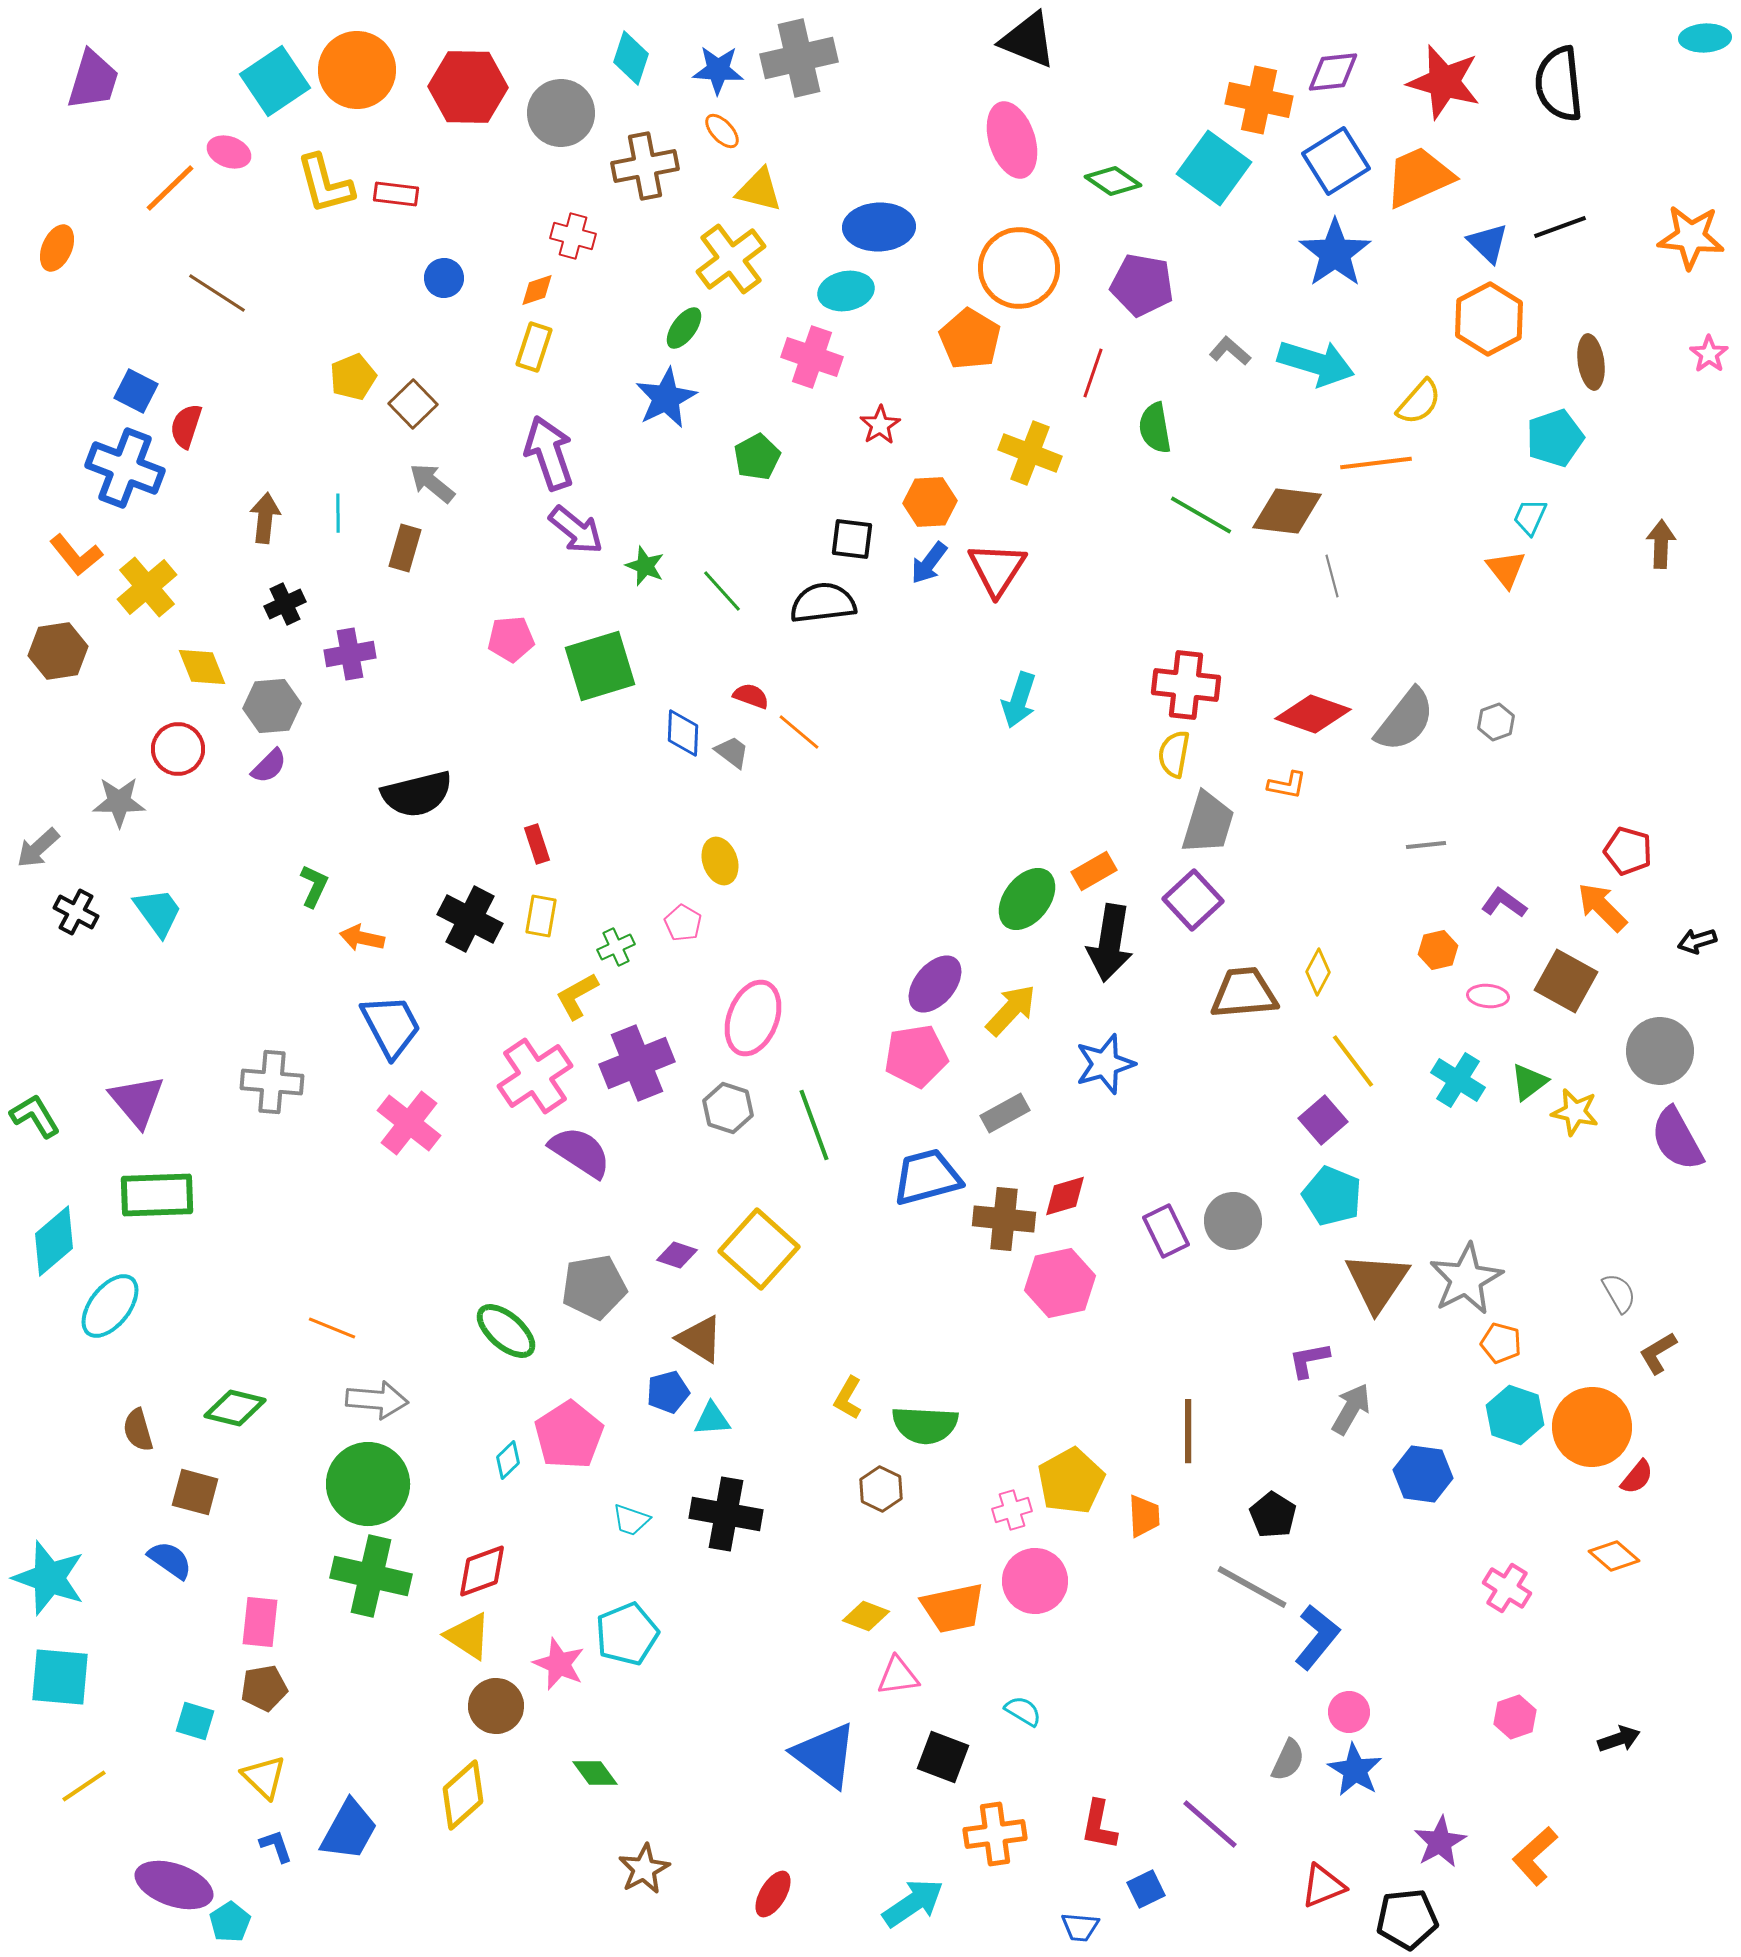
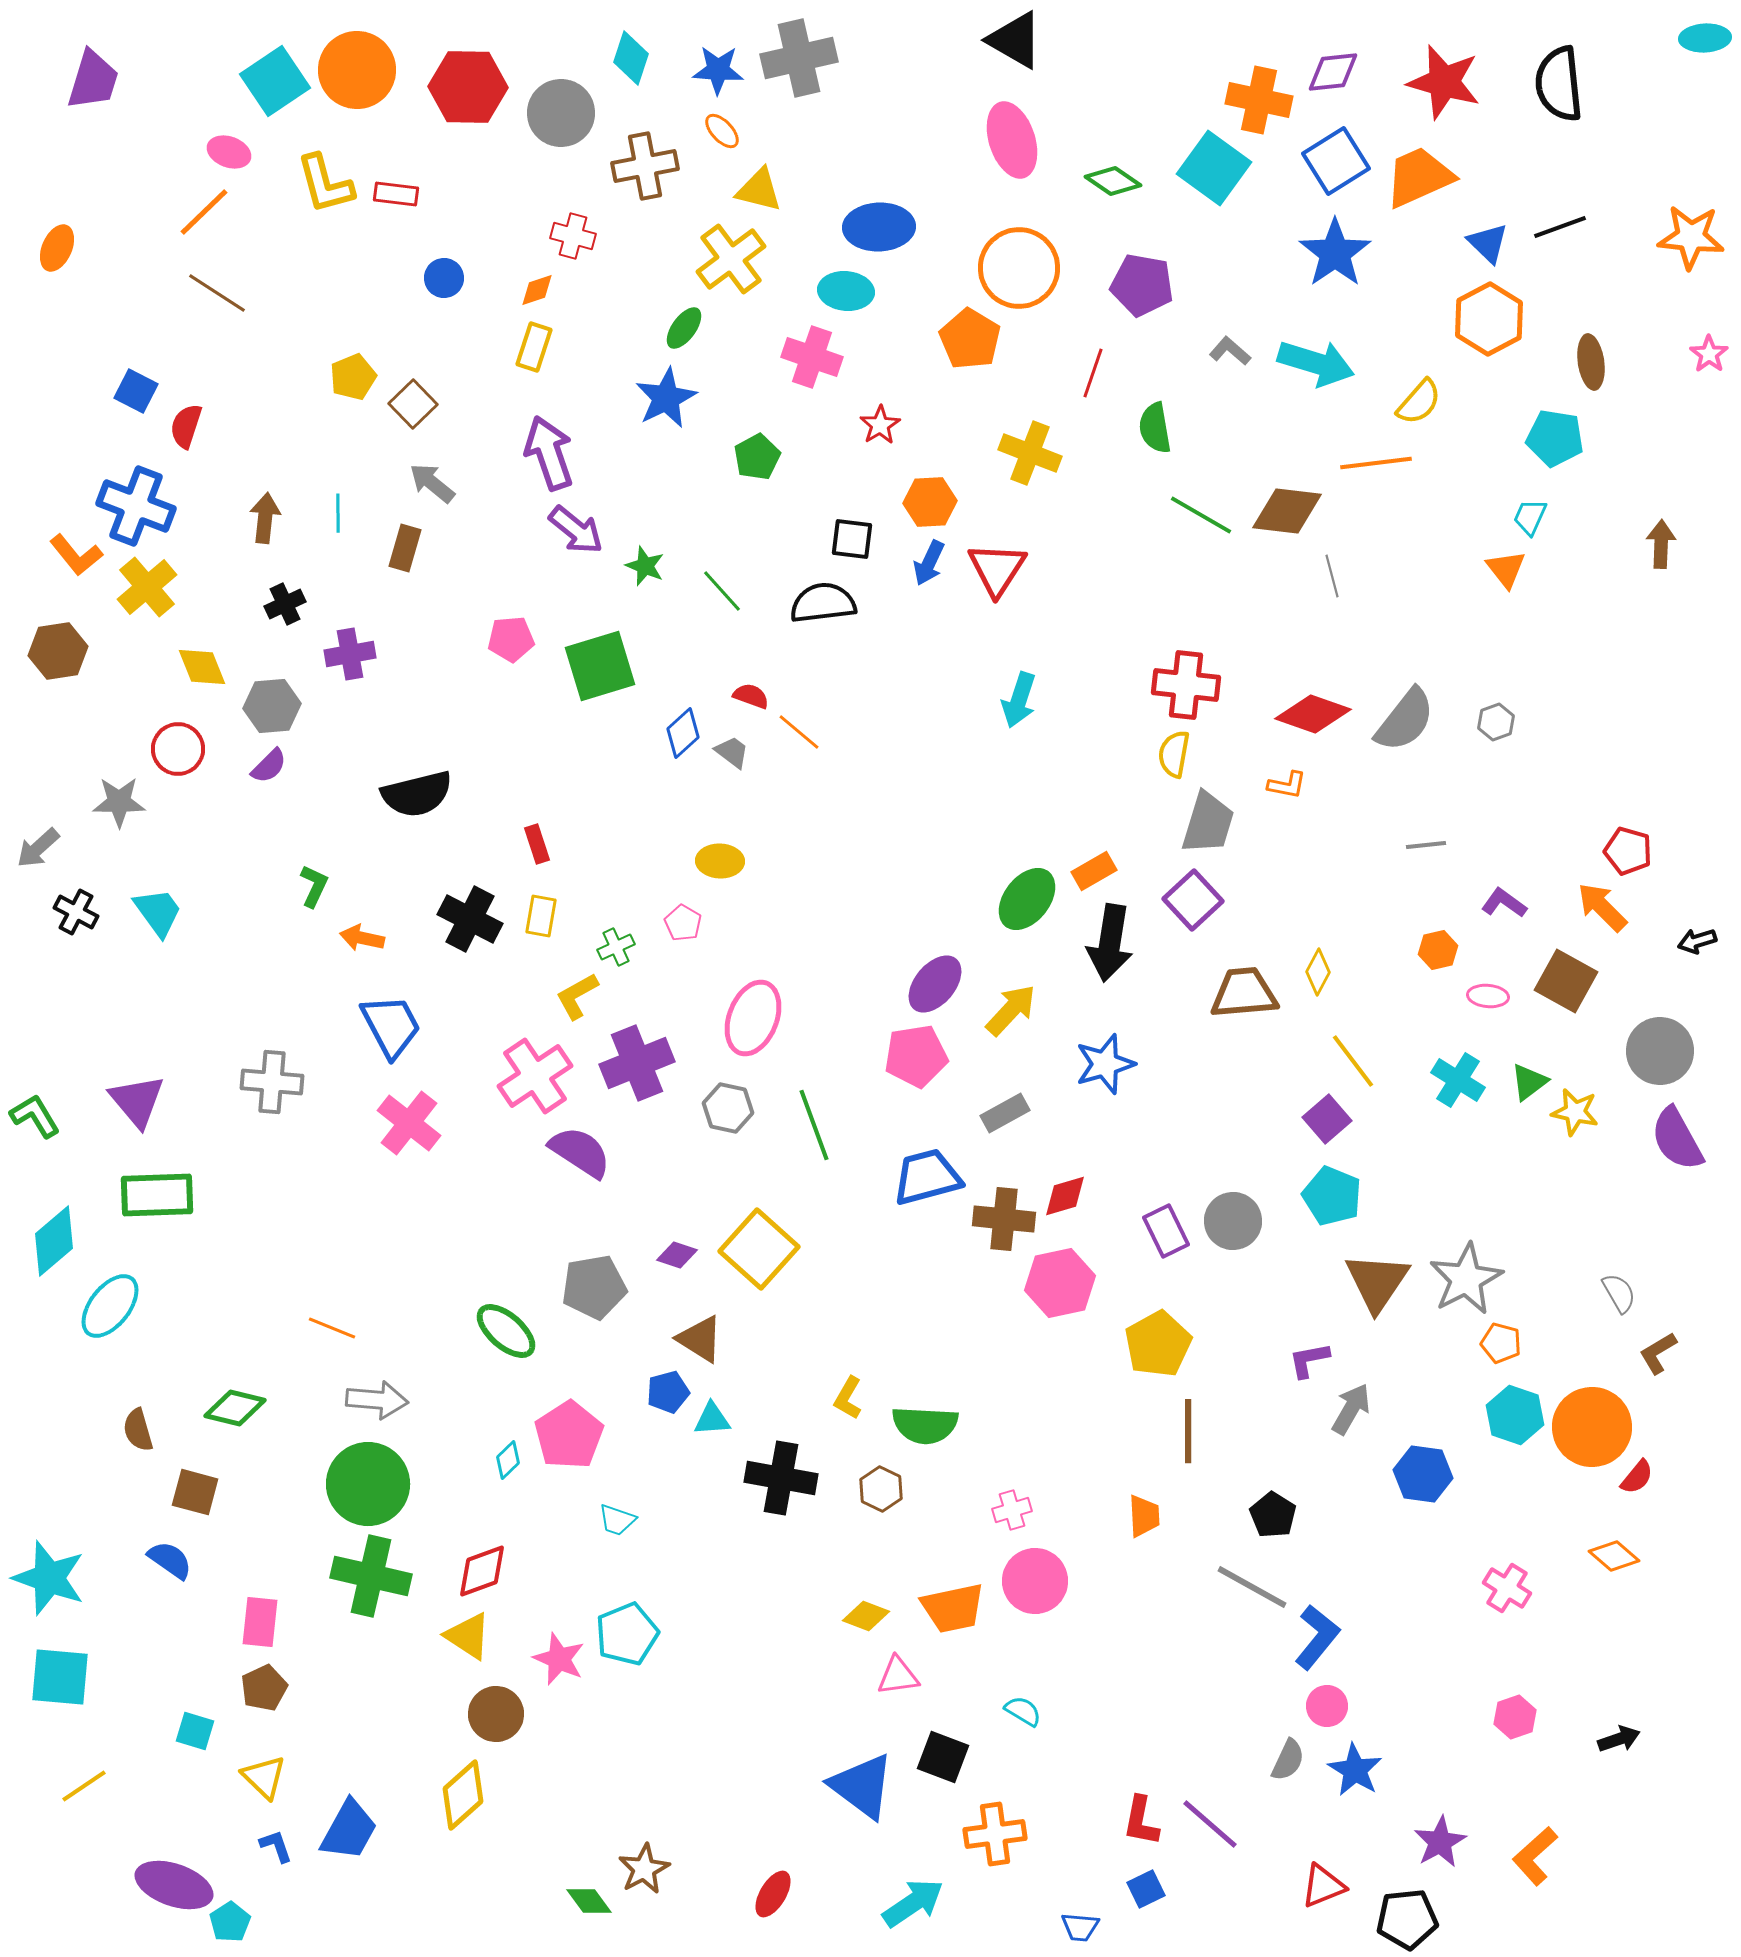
black triangle at (1028, 40): moved 13 px left; rotated 8 degrees clockwise
orange line at (170, 188): moved 34 px right, 24 px down
cyan ellipse at (846, 291): rotated 16 degrees clockwise
cyan pentagon at (1555, 438): rotated 28 degrees clockwise
blue cross at (125, 468): moved 11 px right, 38 px down
blue arrow at (929, 563): rotated 12 degrees counterclockwise
blue diamond at (683, 733): rotated 45 degrees clockwise
yellow ellipse at (720, 861): rotated 69 degrees counterclockwise
gray hexagon at (728, 1108): rotated 6 degrees counterclockwise
purple square at (1323, 1120): moved 4 px right, 1 px up
yellow pentagon at (1071, 1481): moved 87 px right, 137 px up
black cross at (726, 1514): moved 55 px right, 36 px up
cyan trapezoid at (631, 1520): moved 14 px left
pink star at (559, 1664): moved 5 px up
brown pentagon at (264, 1688): rotated 15 degrees counterclockwise
brown circle at (496, 1706): moved 8 px down
pink circle at (1349, 1712): moved 22 px left, 6 px up
cyan square at (195, 1721): moved 10 px down
blue triangle at (825, 1755): moved 37 px right, 31 px down
green diamond at (595, 1773): moved 6 px left, 128 px down
red L-shape at (1099, 1825): moved 42 px right, 4 px up
